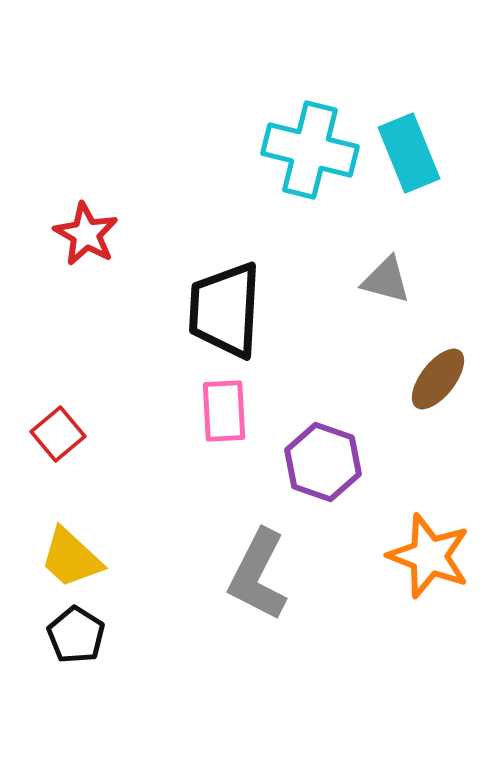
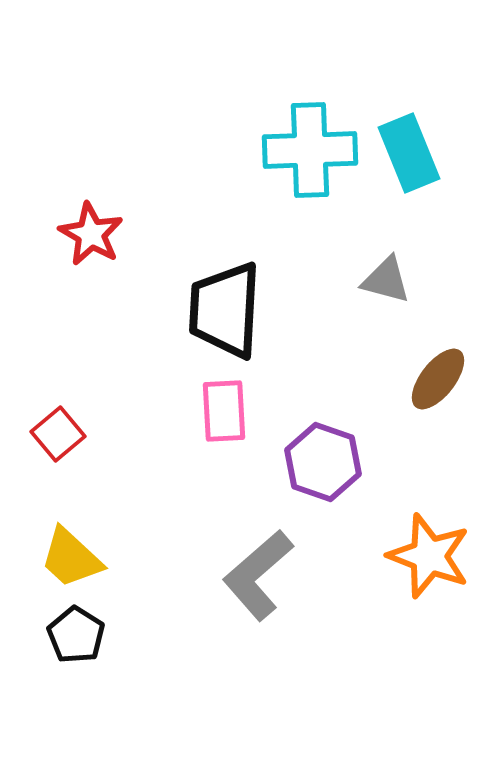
cyan cross: rotated 16 degrees counterclockwise
red star: moved 5 px right
gray L-shape: rotated 22 degrees clockwise
